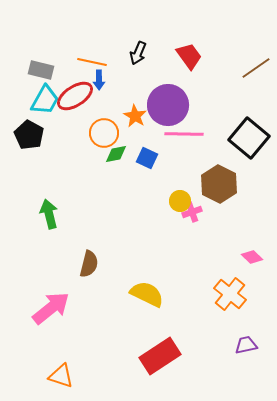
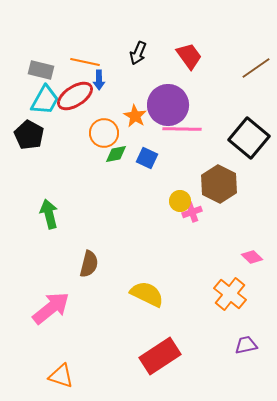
orange line: moved 7 px left
pink line: moved 2 px left, 5 px up
